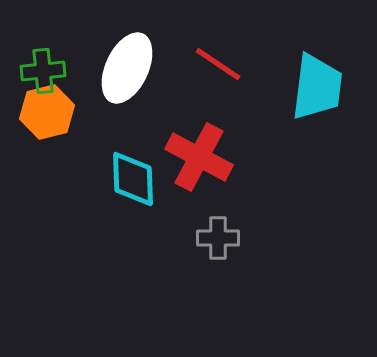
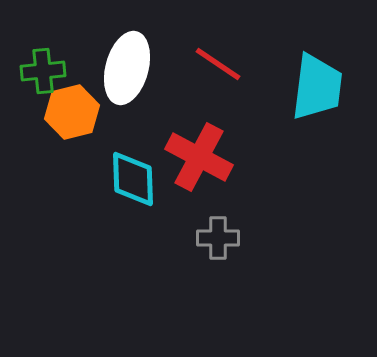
white ellipse: rotated 10 degrees counterclockwise
orange hexagon: moved 25 px right
